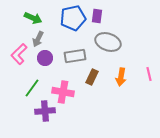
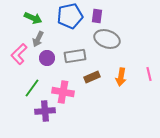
blue pentagon: moved 3 px left, 2 px up
gray ellipse: moved 1 px left, 3 px up
purple circle: moved 2 px right
brown rectangle: rotated 42 degrees clockwise
